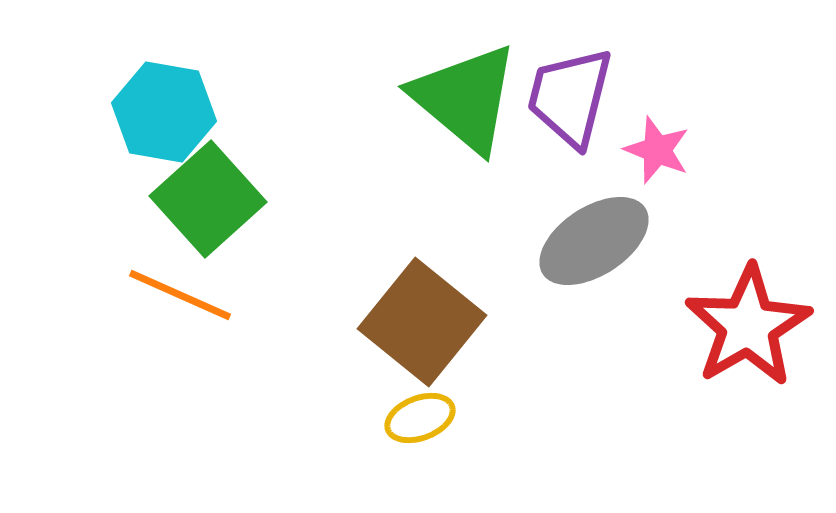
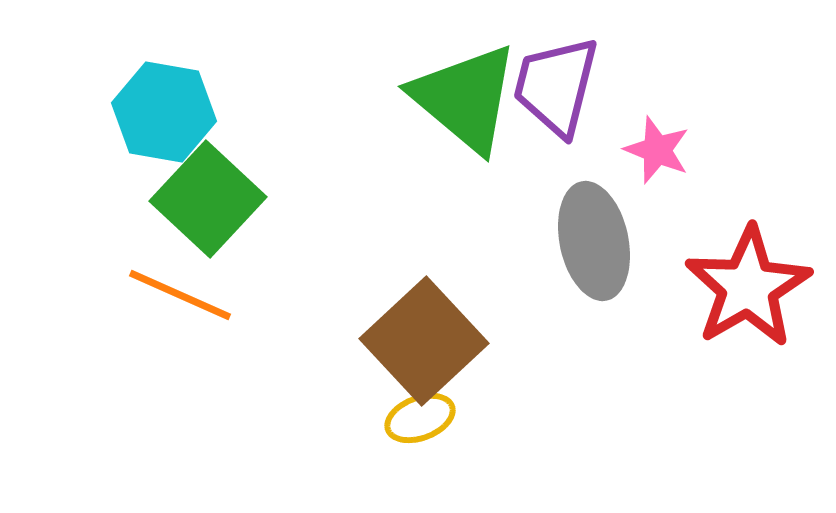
purple trapezoid: moved 14 px left, 11 px up
green square: rotated 5 degrees counterclockwise
gray ellipse: rotated 69 degrees counterclockwise
brown square: moved 2 px right, 19 px down; rotated 8 degrees clockwise
red star: moved 39 px up
